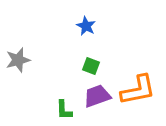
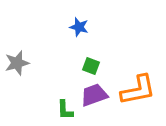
blue star: moved 7 px left, 1 px down; rotated 12 degrees counterclockwise
gray star: moved 1 px left, 3 px down
purple trapezoid: moved 3 px left, 1 px up
green L-shape: moved 1 px right
